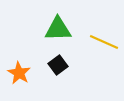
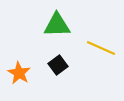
green triangle: moved 1 px left, 4 px up
yellow line: moved 3 px left, 6 px down
